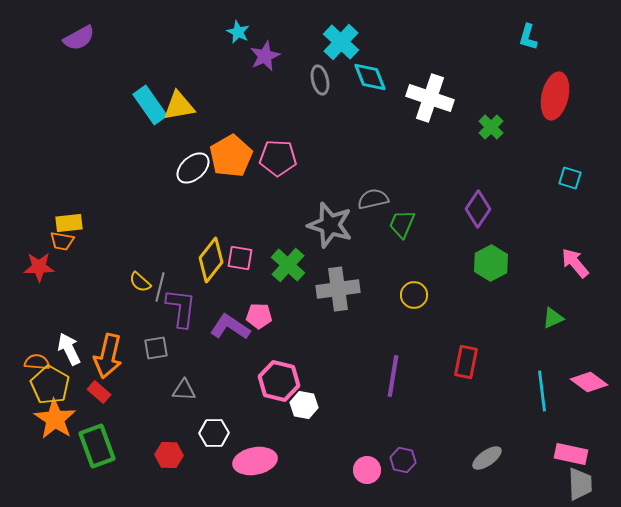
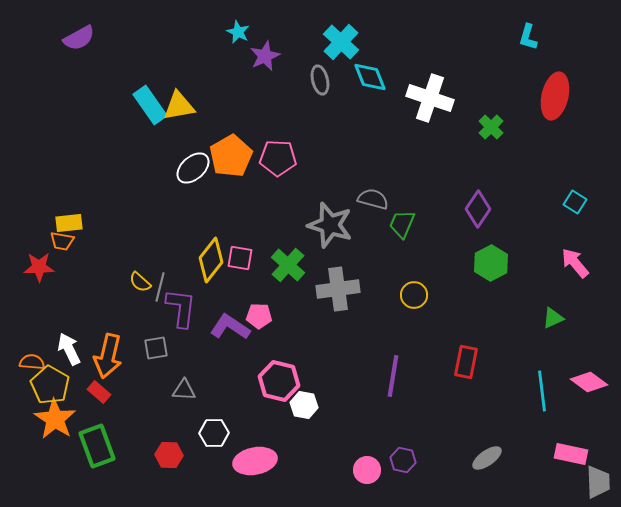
cyan square at (570, 178): moved 5 px right, 24 px down; rotated 15 degrees clockwise
gray semicircle at (373, 199): rotated 28 degrees clockwise
orange semicircle at (37, 362): moved 5 px left
gray trapezoid at (580, 484): moved 18 px right, 2 px up
